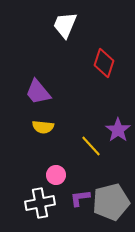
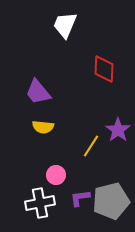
red diamond: moved 6 px down; rotated 16 degrees counterclockwise
yellow line: rotated 75 degrees clockwise
gray pentagon: moved 1 px up
